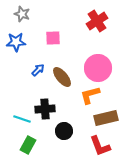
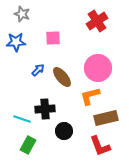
orange L-shape: moved 1 px down
